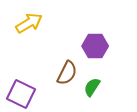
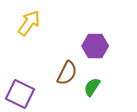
yellow arrow: rotated 24 degrees counterclockwise
purple square: moved 1 px left
